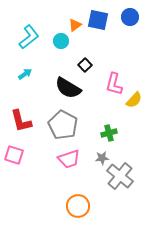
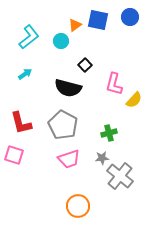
black semicircle: rotated 16 degrees counterclockwise
red L-shape: moved 2 px down
